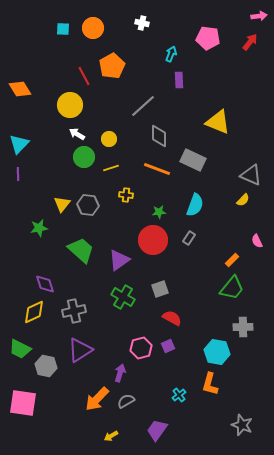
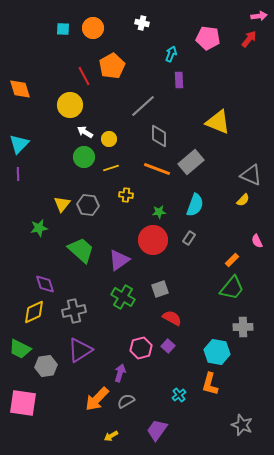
red arrow at (250, 42): moved 1 px left, 3 px up
orange diamond at (20, 89): rotated 15 degrees clockwise
white arrow at (77, 134): moved 8 px right, 2 px up
gray rectangle at (193, 160): moved 2 px left, 2 px down; rotated 65 degrees counterclockwise
purple square at (168, 346): rotated 24 degrees counterclockwise
gray hexagon at (46, 366): rotated 20 degrees counterclockwise
